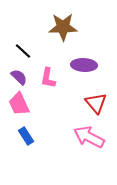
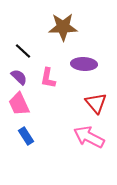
purple ellipse: moved 1 px up
